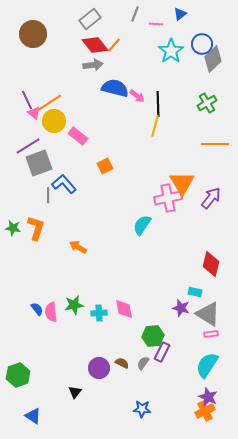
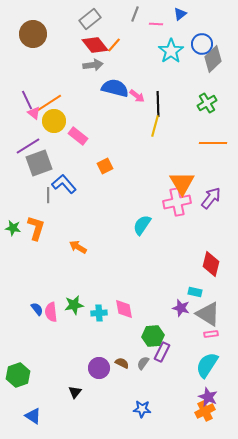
orange line at (215, 144): moved 2 px left, 1 px up
pink cross at (168, 198): moved 9 px right, 4 px down
